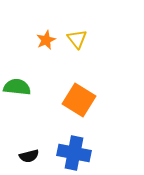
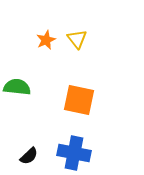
orange square: rotated 20 degrees counterclockwise
black semicircle: rotated 30 degrees counterclockwise
